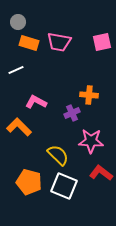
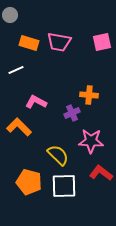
gray circle: moved 8 px left, 7 px up
white square: rotated 24 degrees counterclockwise
